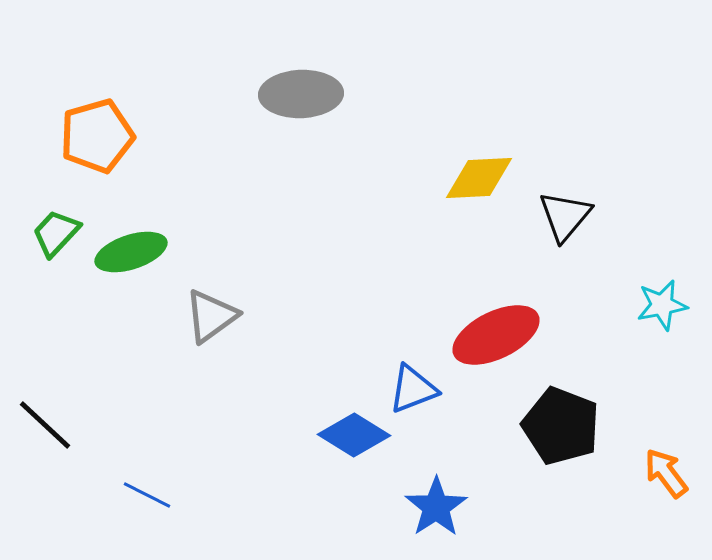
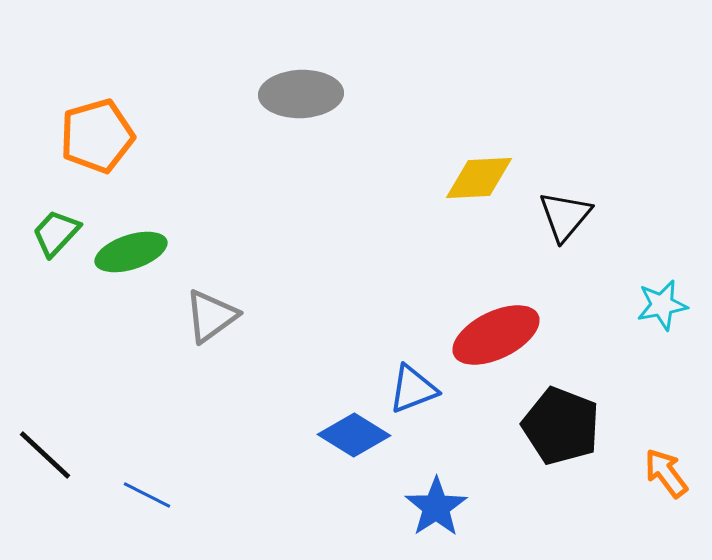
black line: moved 30 px down
